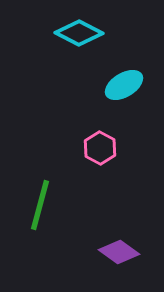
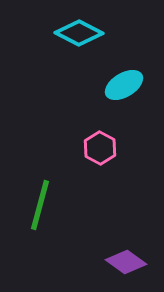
purple diamond: moved 7 px right, 10 px down
